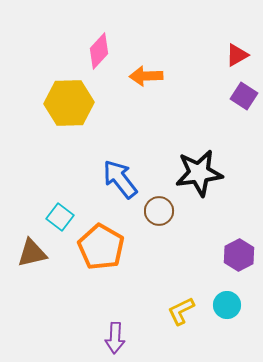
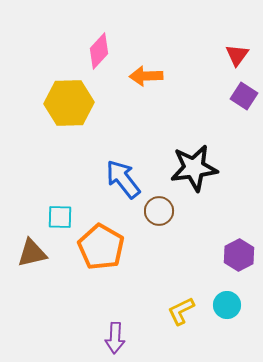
red triangle: rotated 25 degrees counterclockwise
black star: moved 5 px left, 5 px up
blue arrow: moved 3 px right
cyan square: rotated 36 degrees counterclockwise
